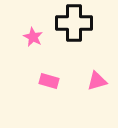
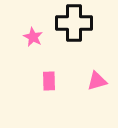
pink rectangle: rotated 72 degrees clockwise
